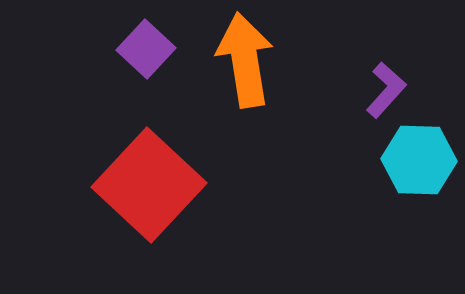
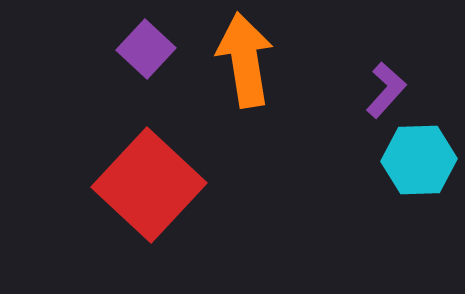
cyan hexagon: rotated 4 degrees counterclockwise
